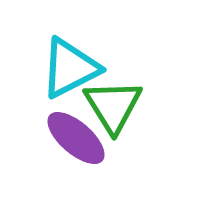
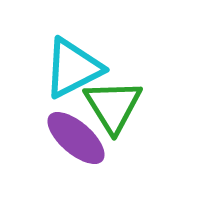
cyan triangle: moved 3 px right
